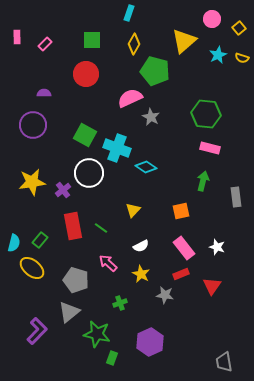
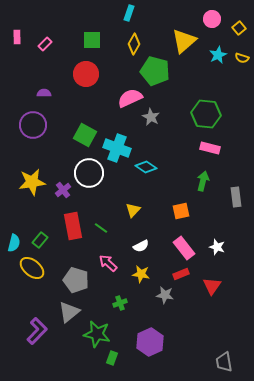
yellow star at (141, 274): rotated 18 degrees counterclockwise
